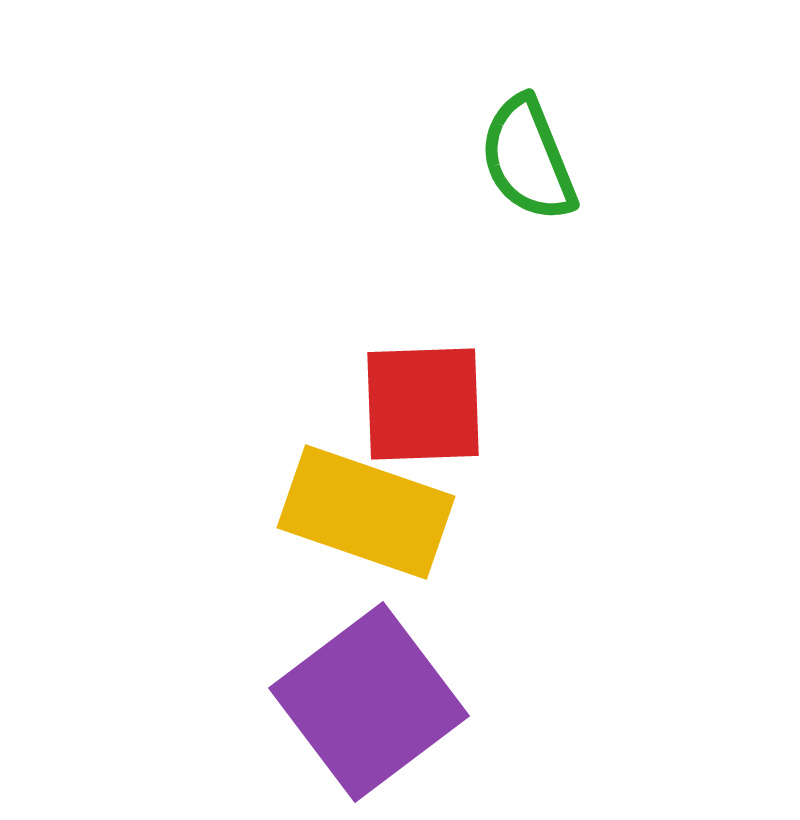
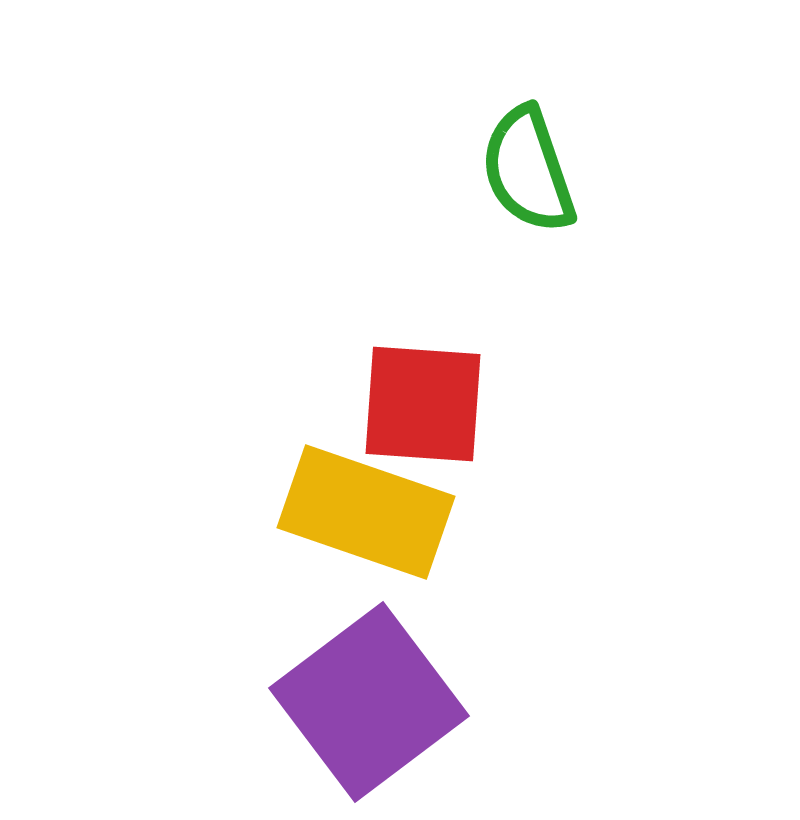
green semicircle: moved 11 px down; rotated 3 degrees clockwise
red square: rotated 6 degrees clockwise
